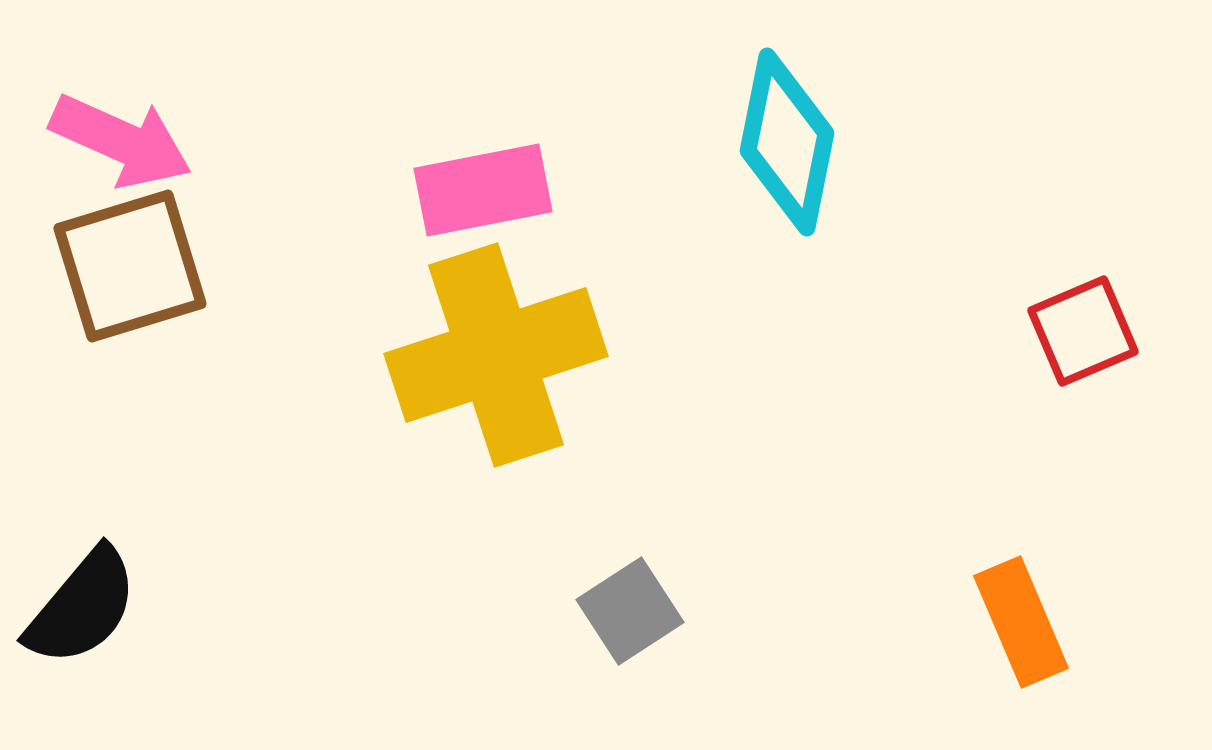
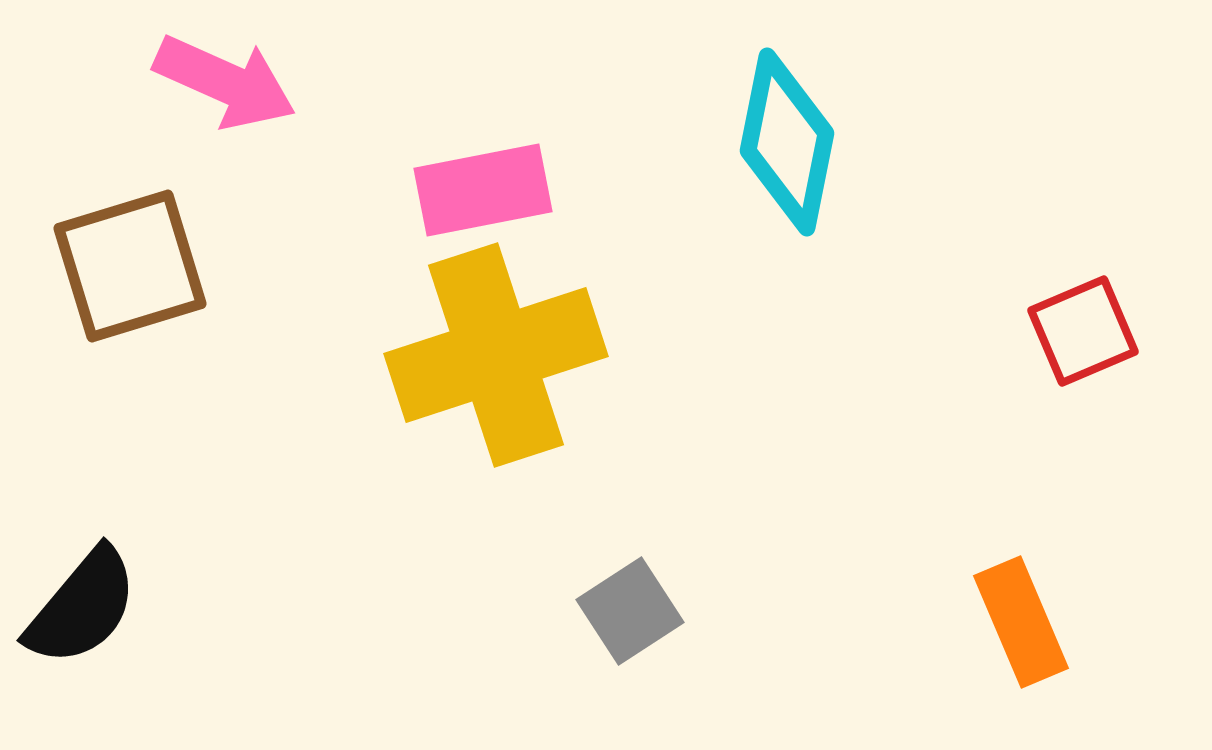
pink arrow: moved 104 px right, 59 px up
